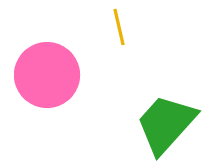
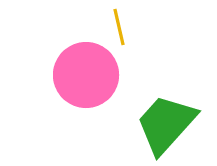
pink circle: moved 39 px right
